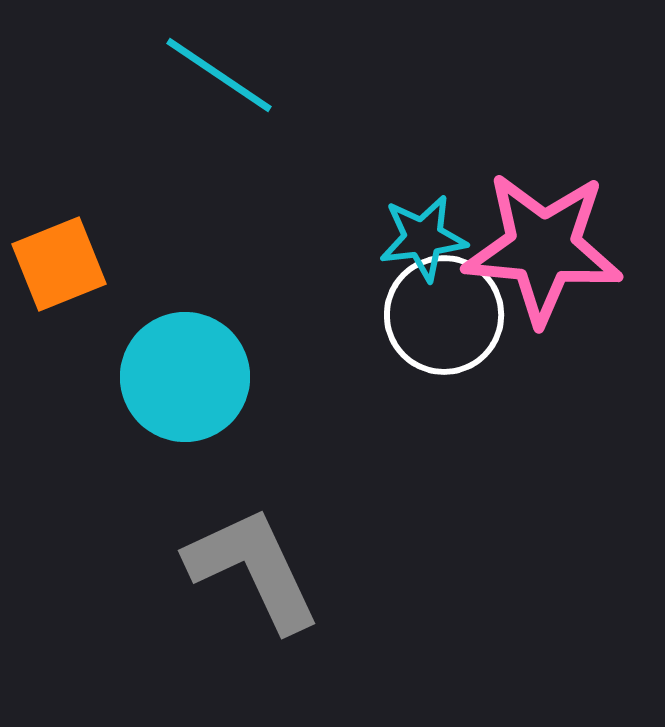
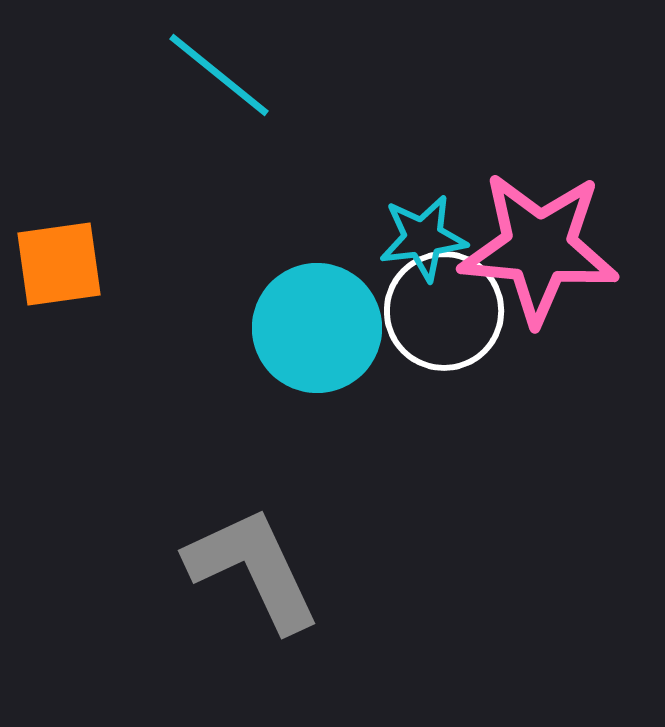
cyan line: rotated 5 degrees clockwise
pink star: moved 4 px left
orange square: rotated 14 degrees clockwise
white circle: moved 4 px up
cyan circle: moved 132 px right, 49 px up
